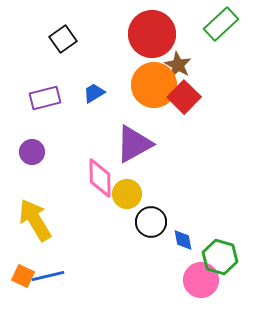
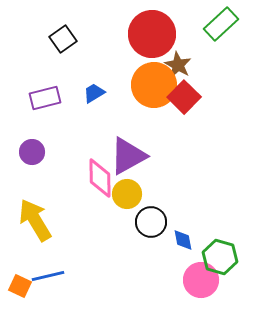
purple triangle: moved 6 px left, 12 px down
orange square: moved 3 px left, 10 px down
